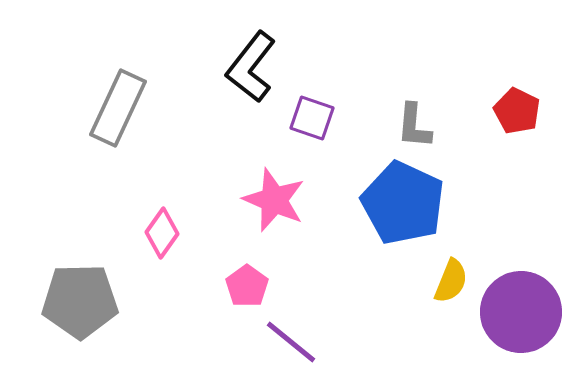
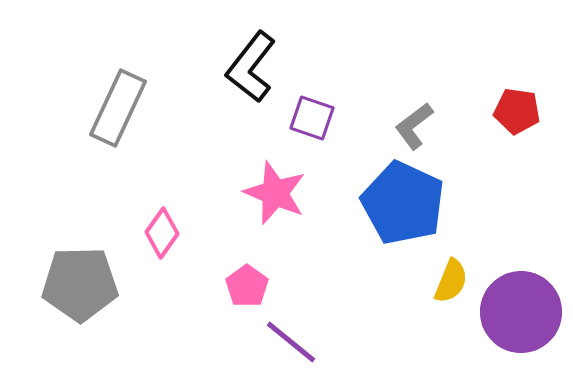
red pentagon: rotated 18 degrees counterclockwise
gray L-shape: rotated 48 degrees clockwise
pink star: moved 1 px right, 7 px up
gray pentagon: moved 17 px up
